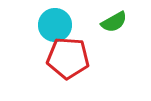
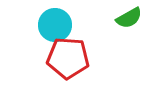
green semicircle: moved 15 px right, 4 px up
